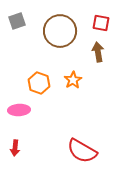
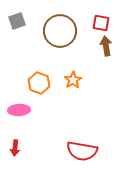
brown arrow: moved 8 px right, 6 px up
red semicircle: rotated 20 degrees counterclockwise
